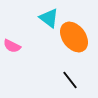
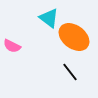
orange ellipse: rotated 16 degrees counterclockwise
black line: moved 8 px up
